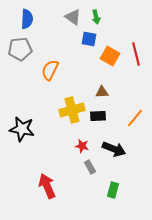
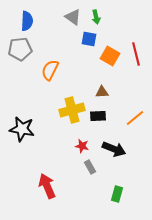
blue semicircle: moved 2 px down
orange line: rotated 12 degrees clockwise
green rectangle: moved 4 px right, 4 px down
